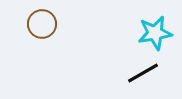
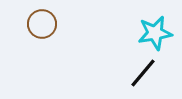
black line: rotated 20 degrees counterclockwise
